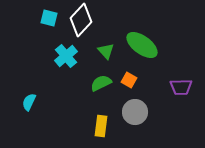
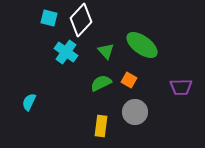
cyan cross: moved 4 px up; rotated 15 degrees counterclockwise
